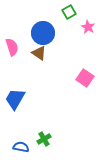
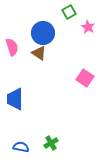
blue trapezoid: rotated 30 degrees counterclockwise
green cross: moved 7 px right, 4 px down
